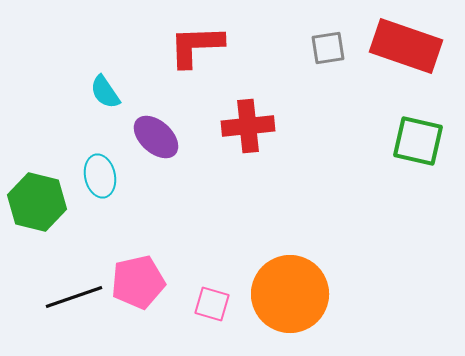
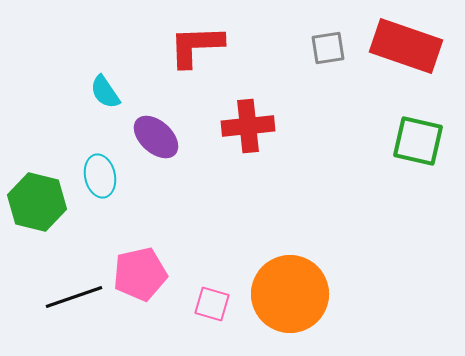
pink pentagon: moved 2 px right, 8 px up
